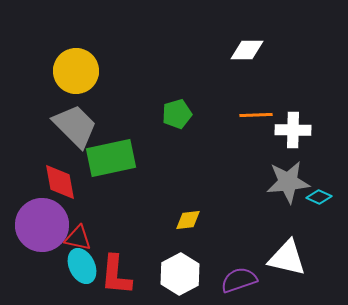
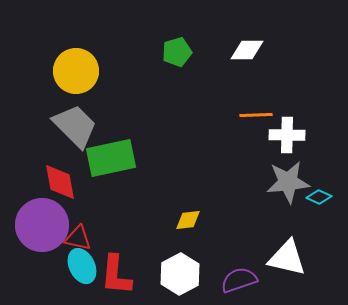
green pentagon: moved 62 px up
white cross: moved 6 px left, 5 px down
